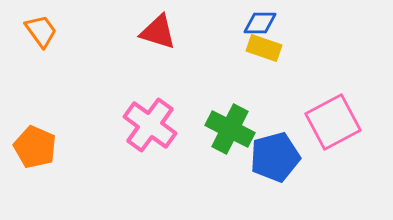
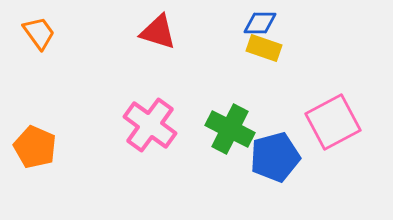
orange trapezoid: moved 2 px left, 2 px down
